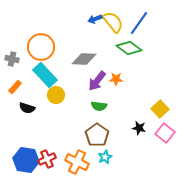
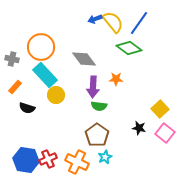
gray diamond: rotated 50 degrees clockwise
purple arrow: moved 4 px left, 6 px down; rotated 35 degrees counterclockwise
red cross: moved 1 px right
